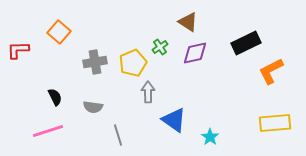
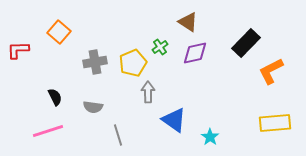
black rectangle: rotated 20 degrees counterclockwise
